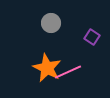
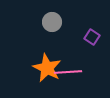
gray circle: moved 1 px right, 1 px up
pink line: rotated 20 degrees clockwise
